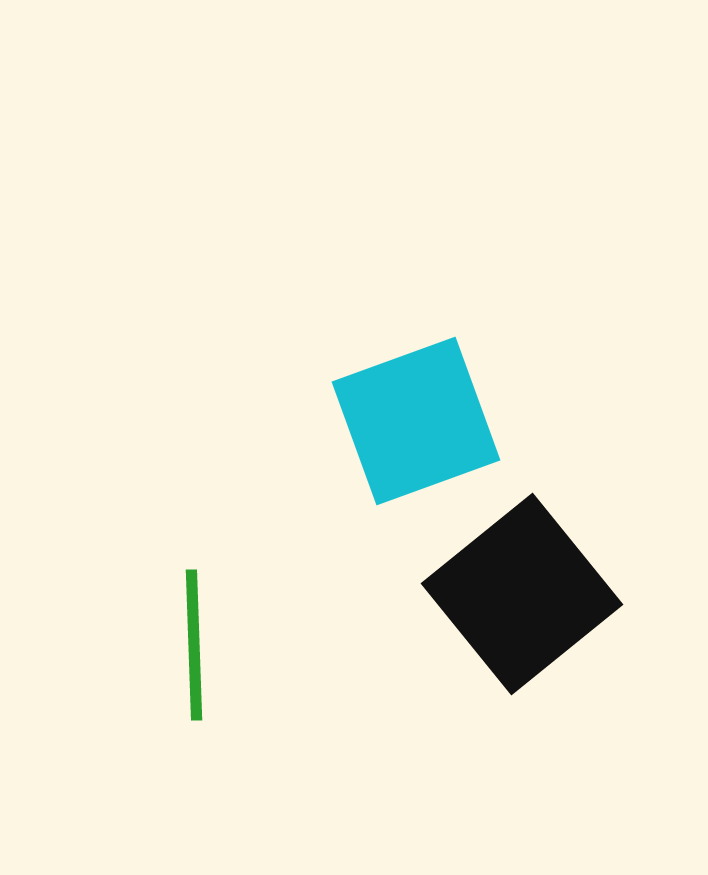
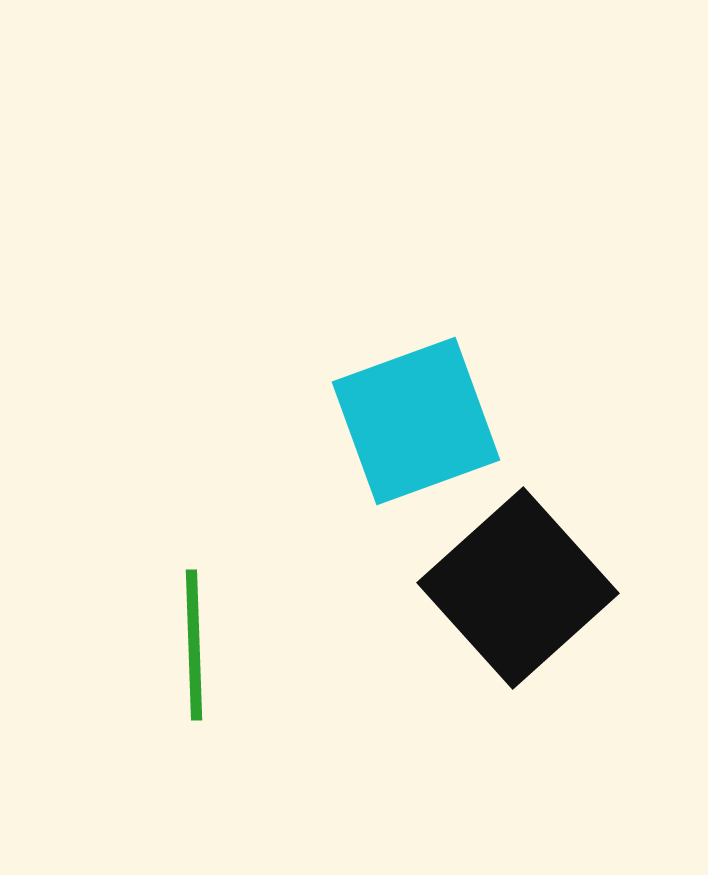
black square: moved 4 px left, 6 px up; rotated 3 degrees counterclockwise
